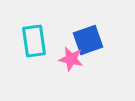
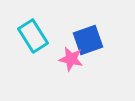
cyan rectangle: moved 1 px left, 5 px up; rotated 24 degrees counterclockwise
